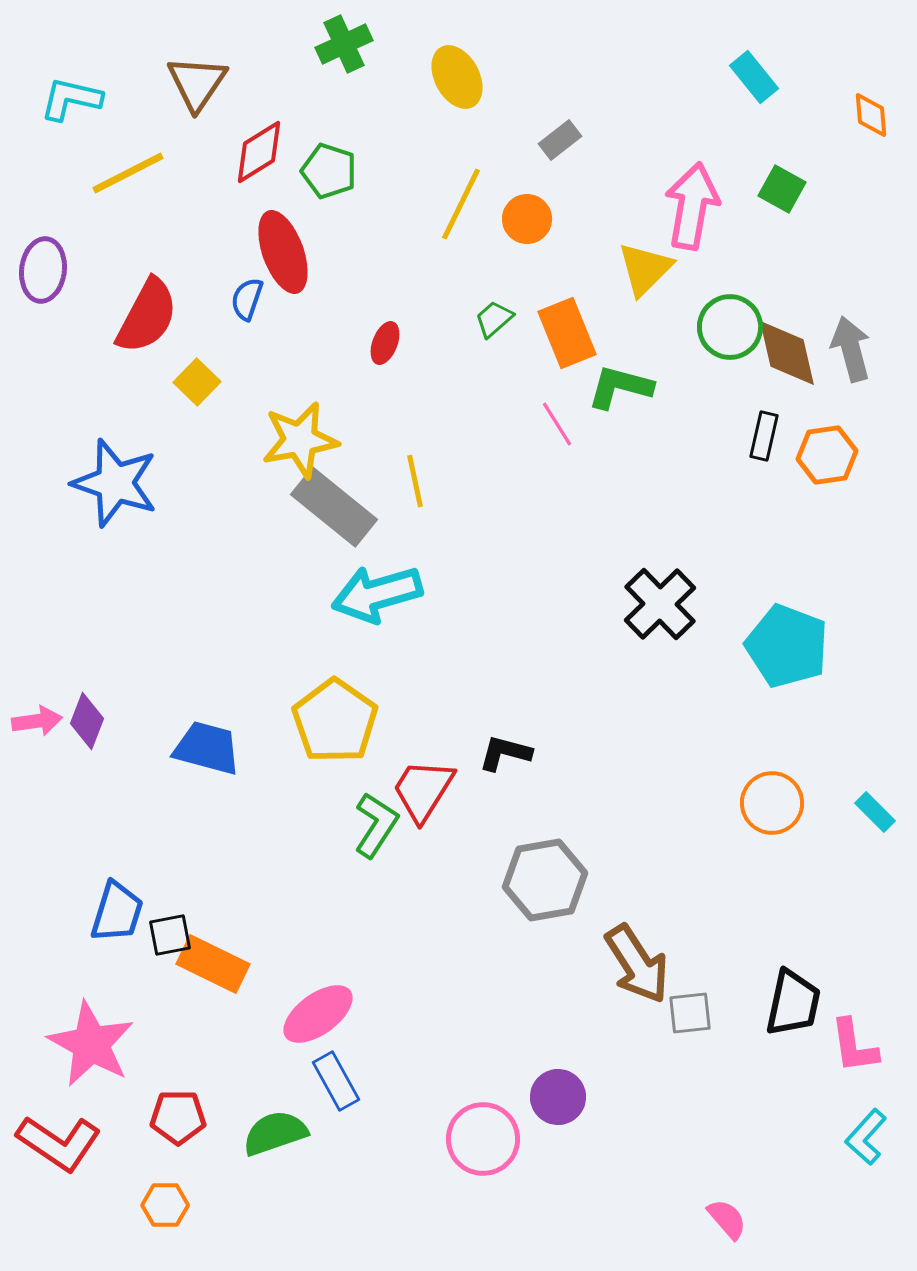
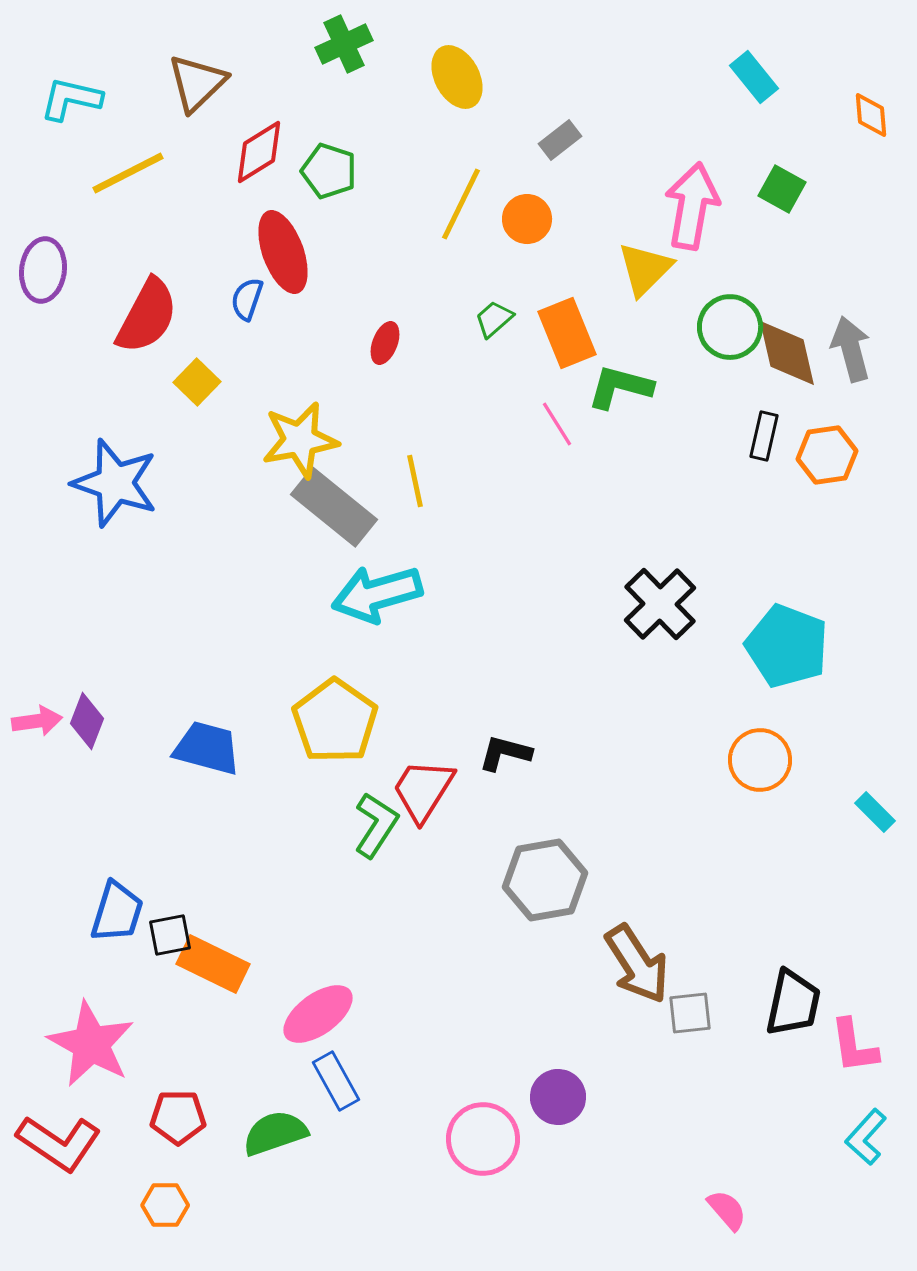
brown triangle at (197, 83): rotated 12 degrees clockwise
orange circle at (772, 803): moved 12 px left, 43 px up
pink semicircle at (727, 1219): moved 9 px up
